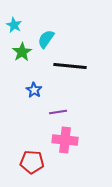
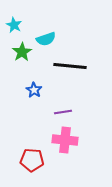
cyan semicircle: rotated 144 degrees counterclockwise
purple line: moved 5 px right
red pentagon: moved 2 px up
